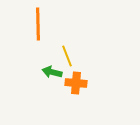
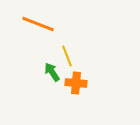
orange line: rotated 68 degrees counterclockwise
green arrow: rotated 42 degrees clockwise
